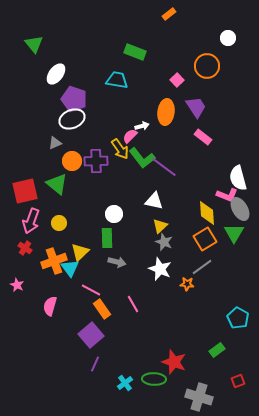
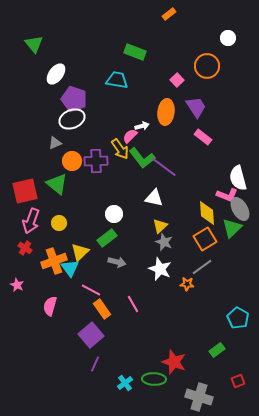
white triangle at (154, 201): moved 3 px up
green triangle at (234, 233): moved 2 px left, 5 px up; rotated 15 degrees clockwise
green rectangle at (107, 238): rotated 54 degrees clockwise
